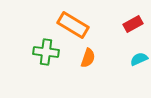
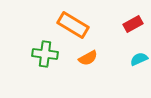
green cross: moved 1 px left, 2 px down
orange semicircle: rotated 42 degrees clockwise
